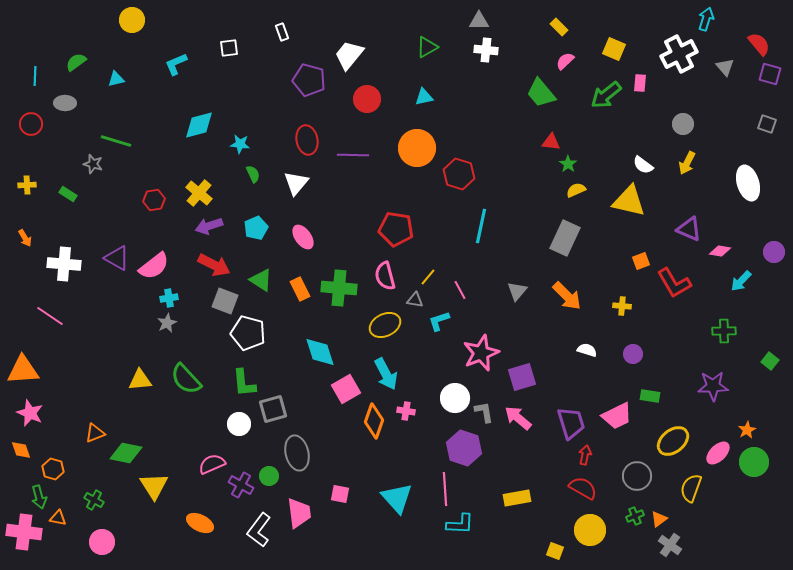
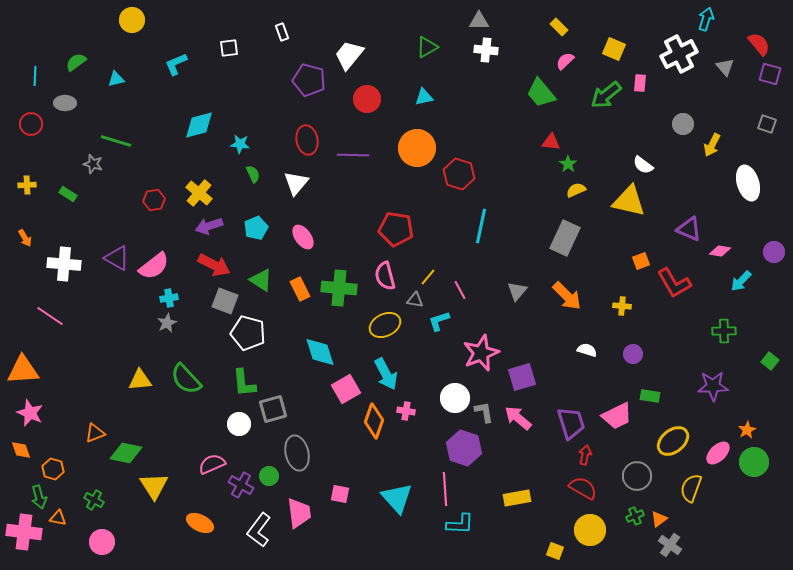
yellow arrow at (687, 163): moved 25 px right, 18 px up
